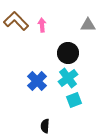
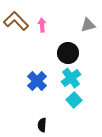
gray triangle: rotated 14 degrees counterclockwise
cyan cross: moved 3 px right
cyan square: rotated 21 degrees counterclockwise
black semicircle: moved 3 px left, 1 px up
